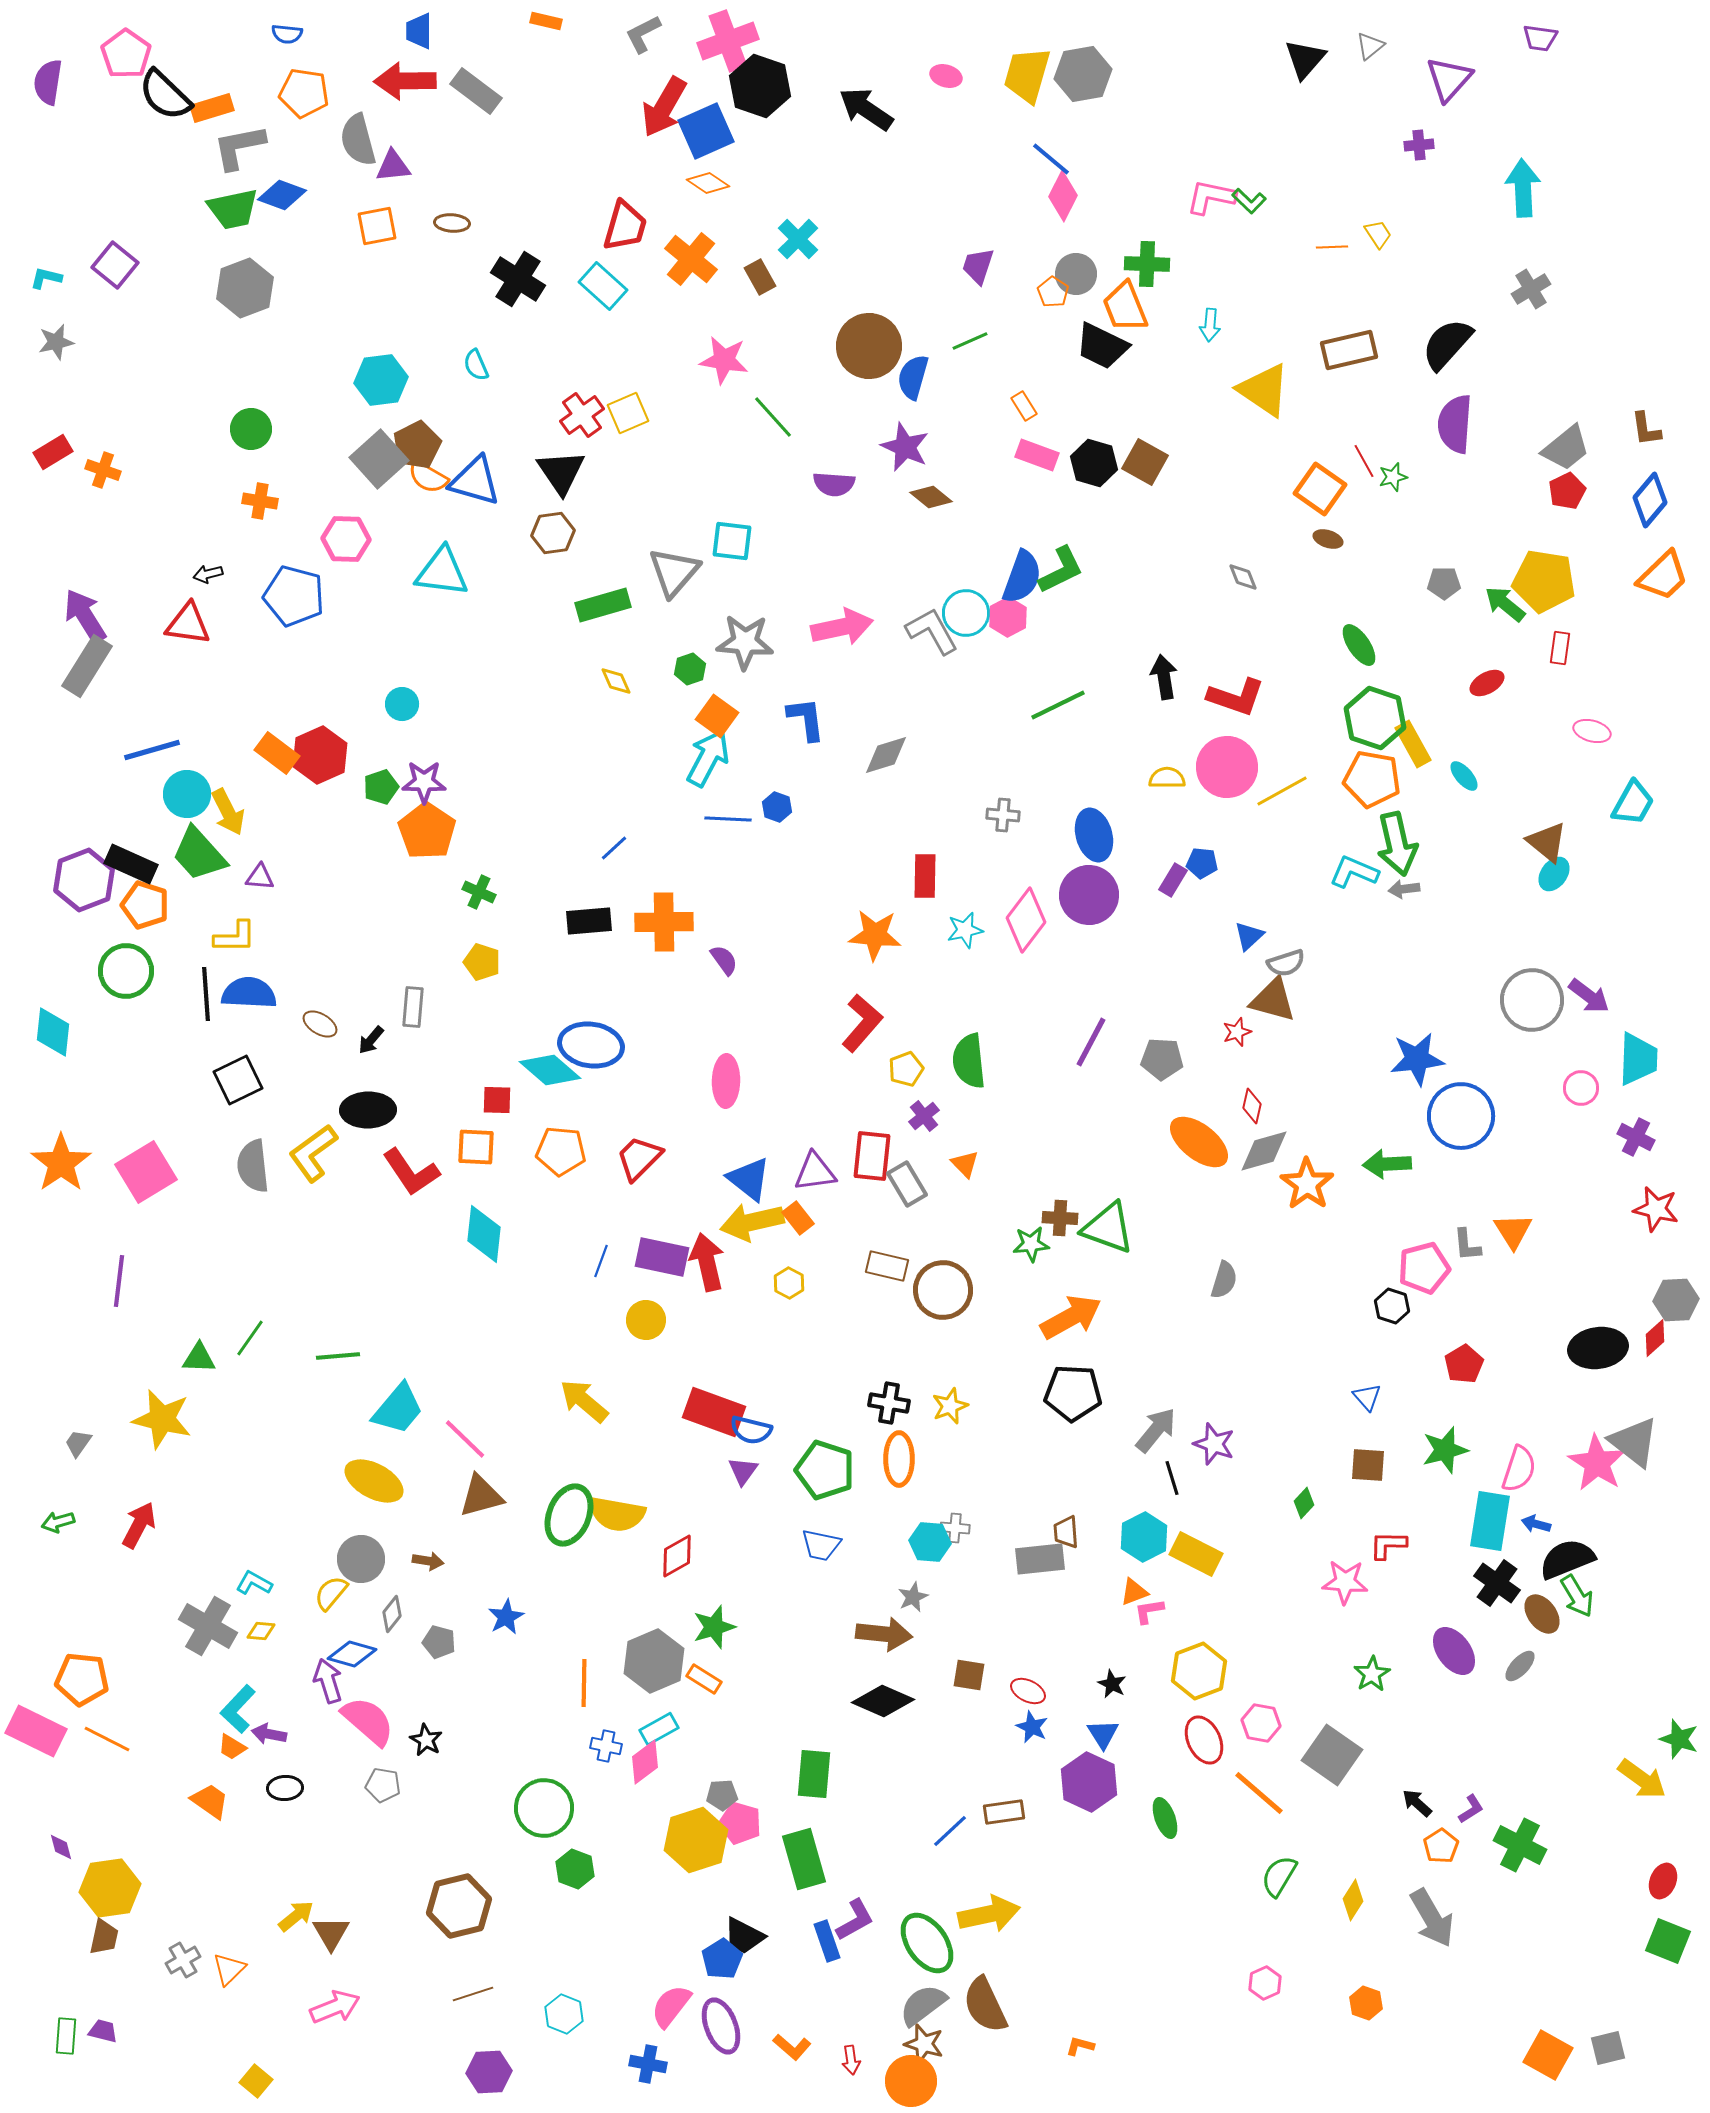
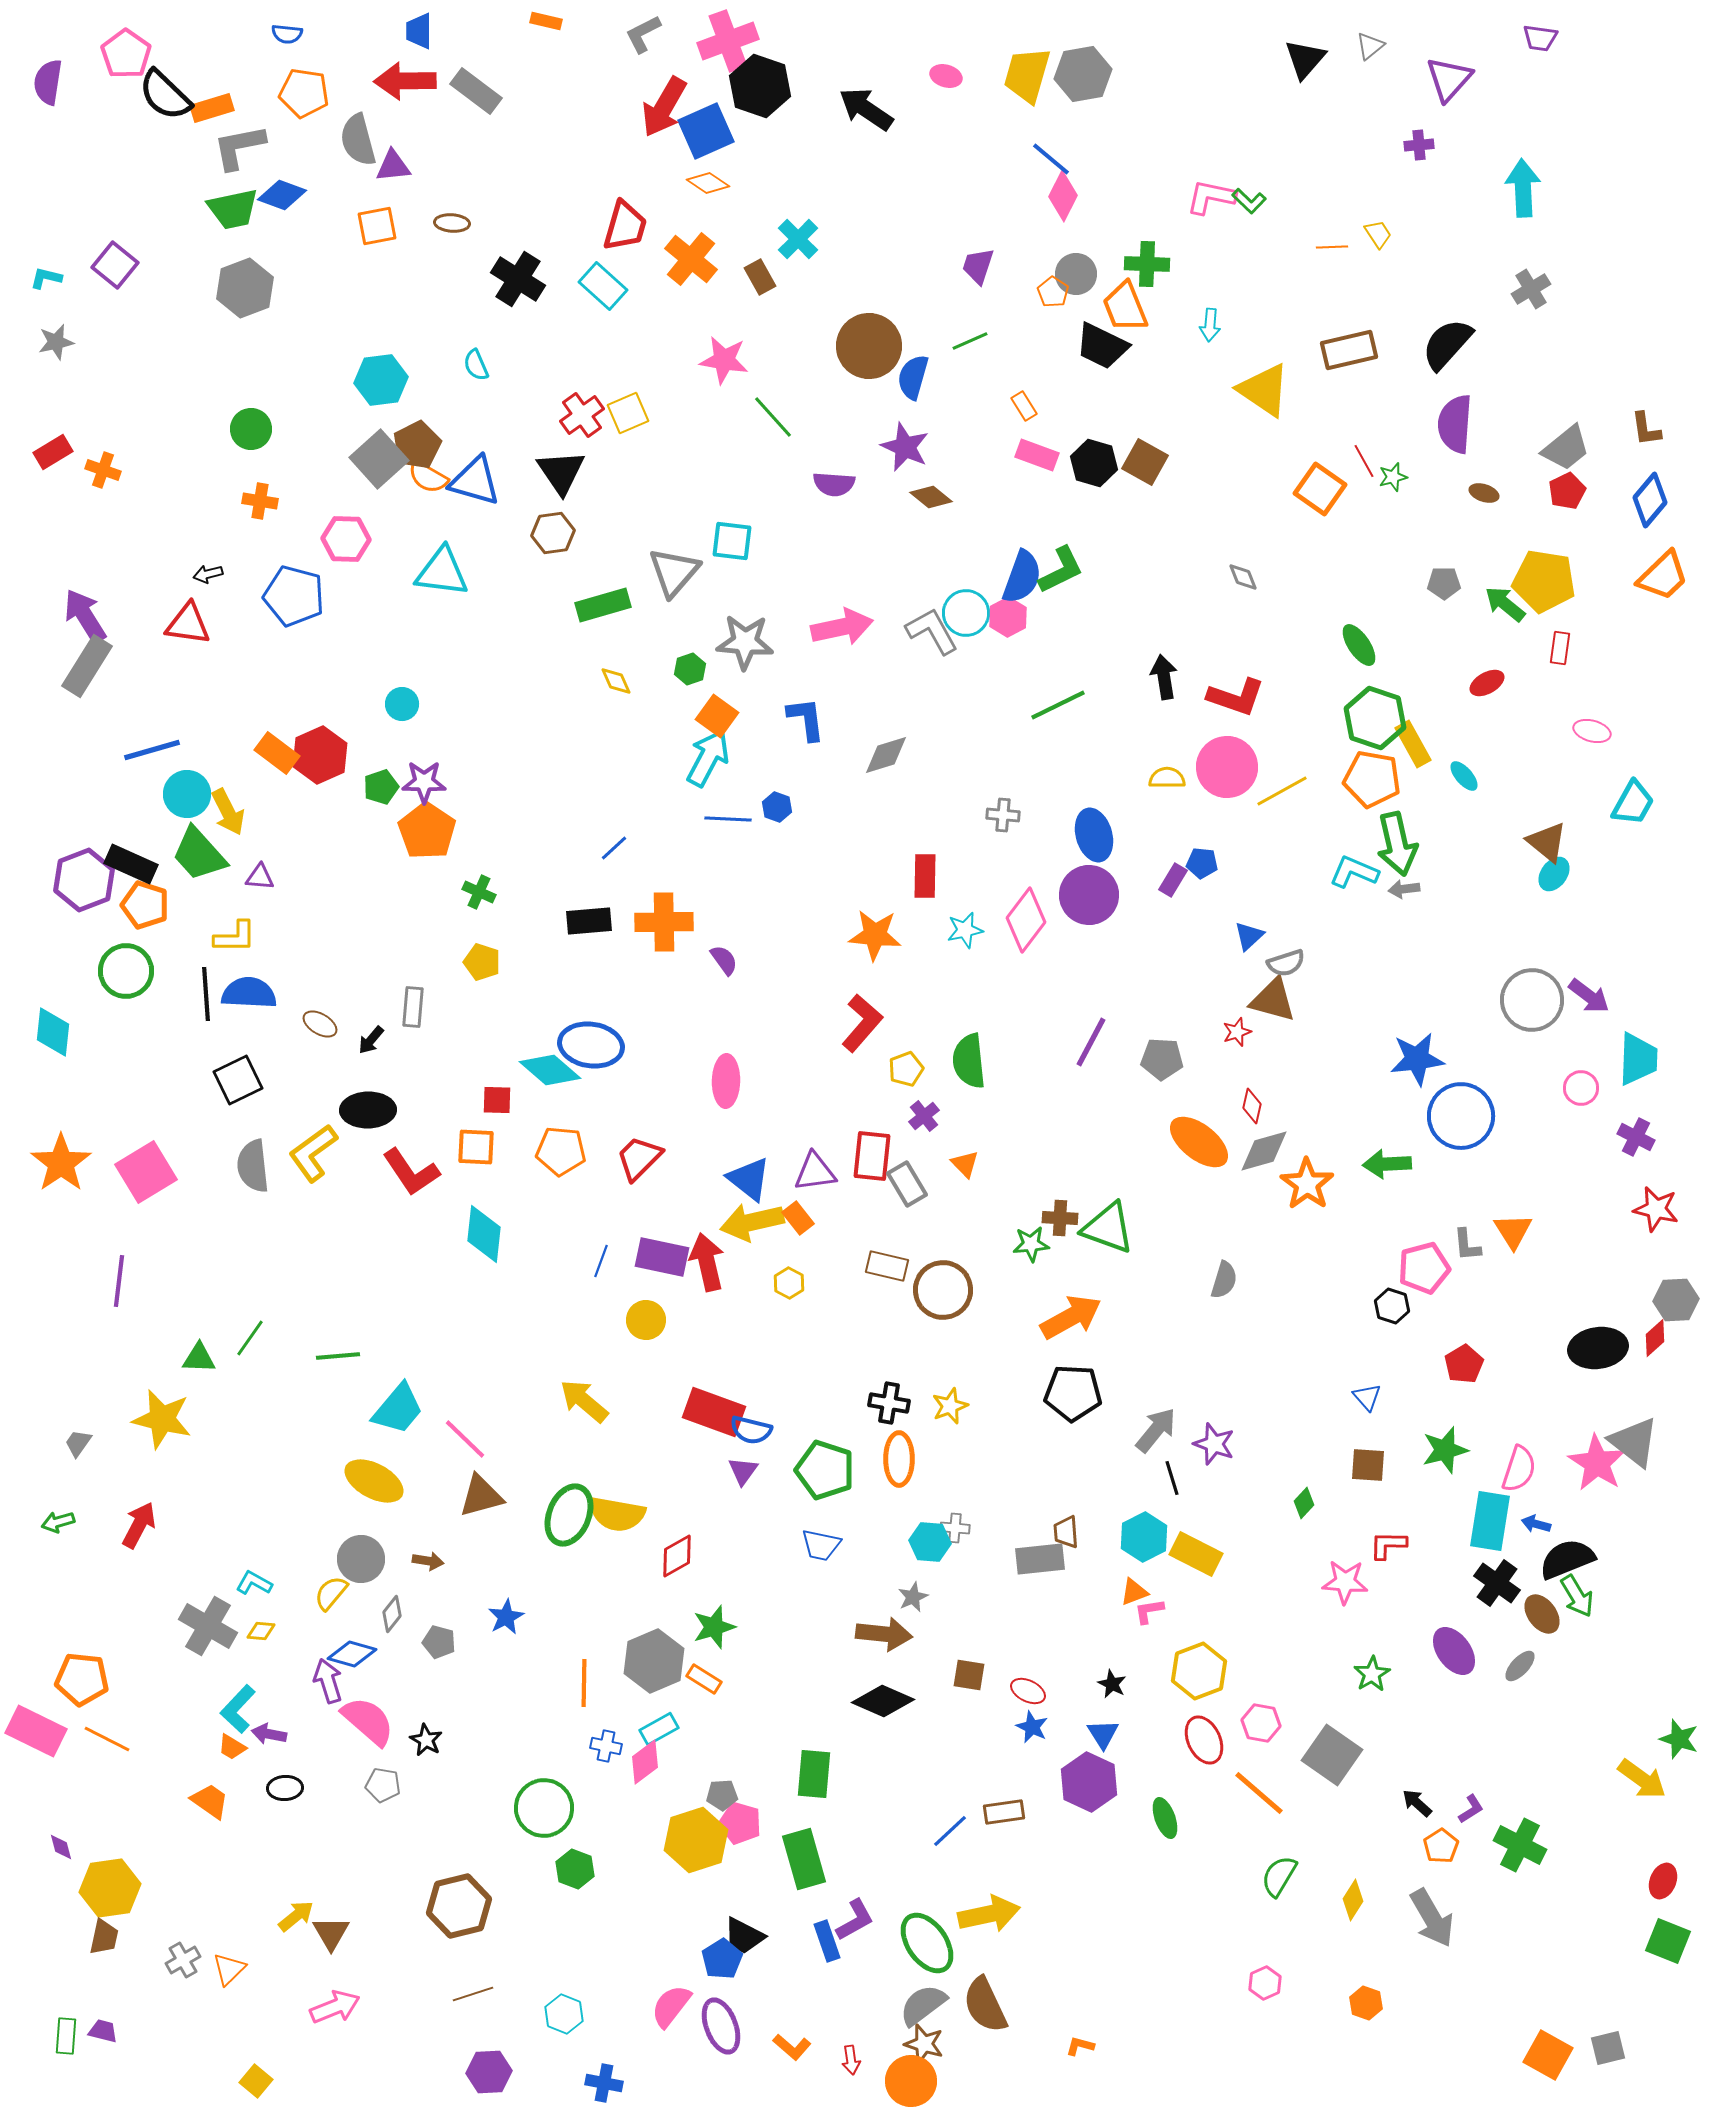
brown ellipse at (1328, 539): moved 156 px right, 46 px up
blue cross at (648, 2064): moved 44 px left, 19 px down
